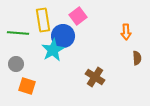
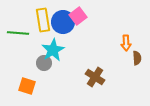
orange arrow: moved 11 px down
blue circle: moved 14 px up
gray circle: moved 28 px right, 1 px up
